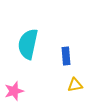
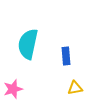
yellow triangle: moved 3 px down
pink star: moved 1 px left, 2 px up
